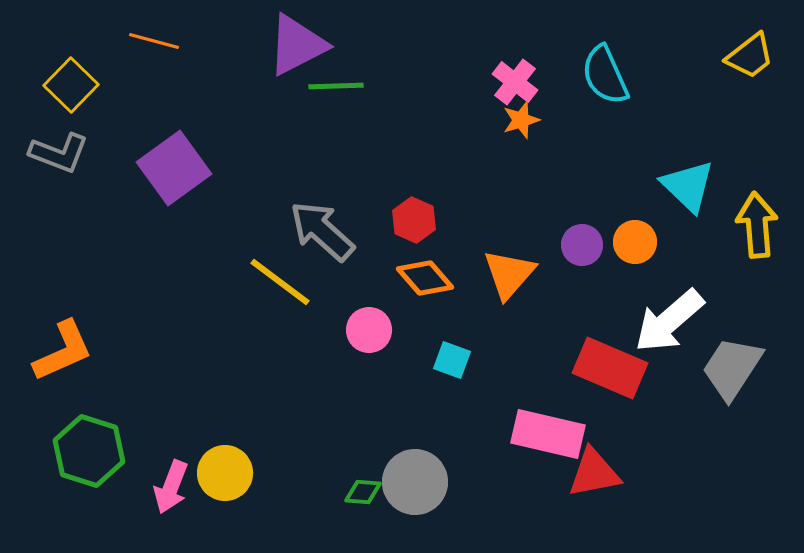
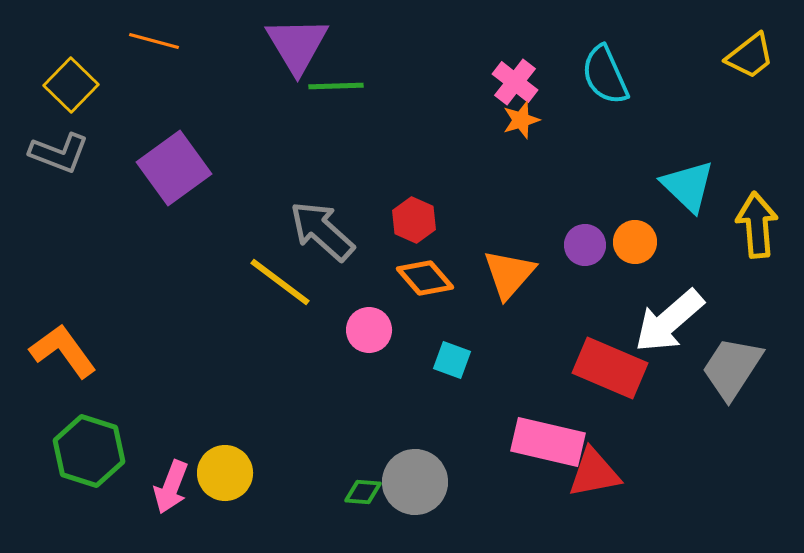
purple triangle: rotated 34 degrees counterclockwise
purple circle: moved 3 px right
orange L-shape: rotated 102 degrees counterclockwise
pink rectangle: moved 8 px down
